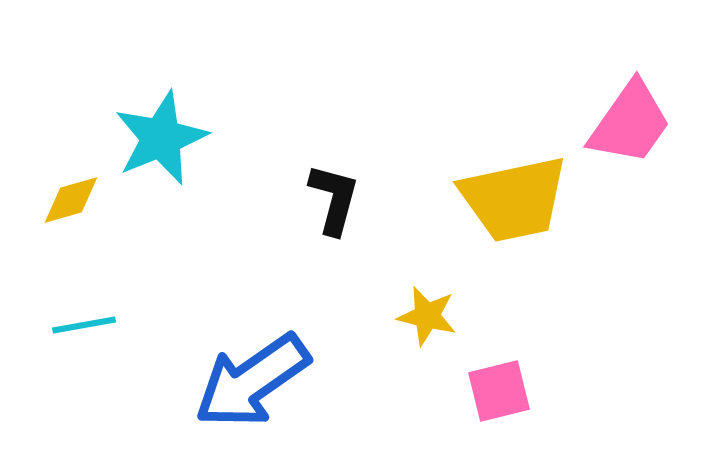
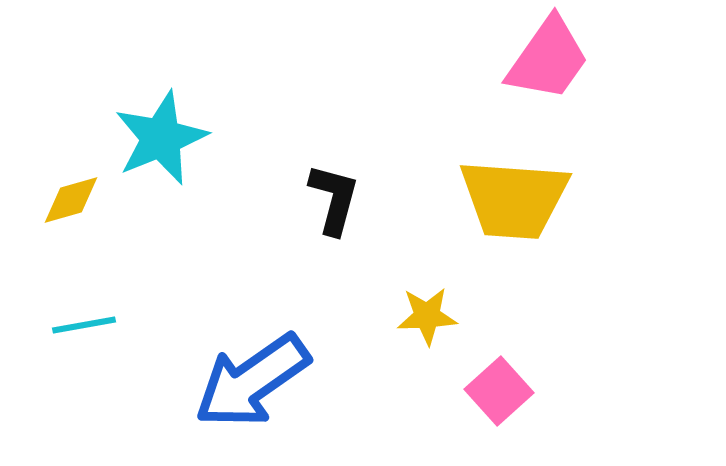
pink trapezoid: moved 82 px left, 64 px up
yellow trapezoid: rotated 16 degrees clockwise
yellow star: rotated 16 degrees counterclockwise
pink square: rotated 28 degrees counterclockwise
